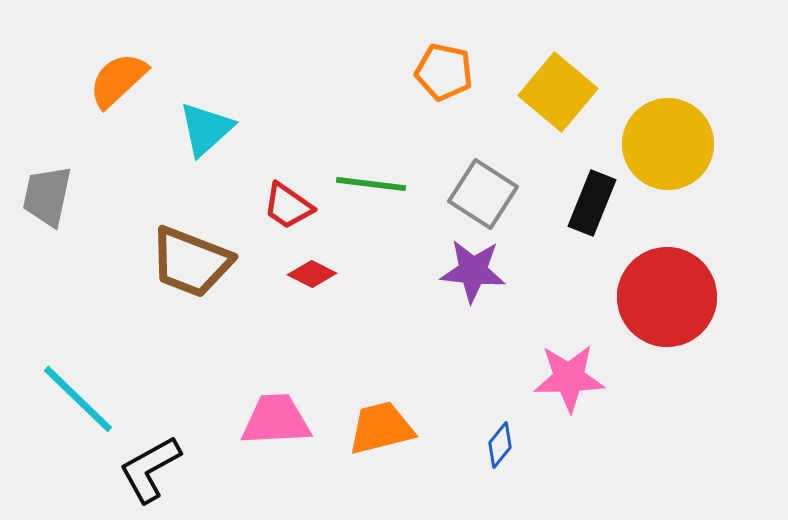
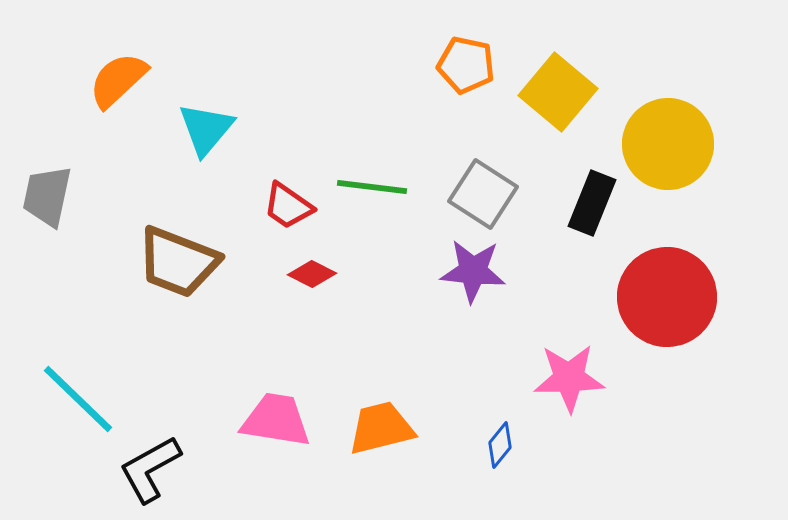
orange pentagon: moved 22 px right, 7 px up
cyan triangle: rotated 8 degrees counterclockwise
green line: moved 1 px right, 3 px down
brown trapezoid: moved 13 px left
pink trapezoid: rotated 12 degrees clockwise
